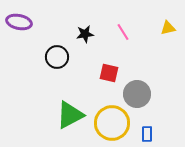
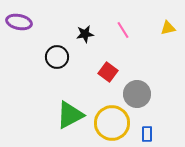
pink line: moved 2 px up
red square: moved 1 px left, 1 px up; rotated 24 degrees clockwise
